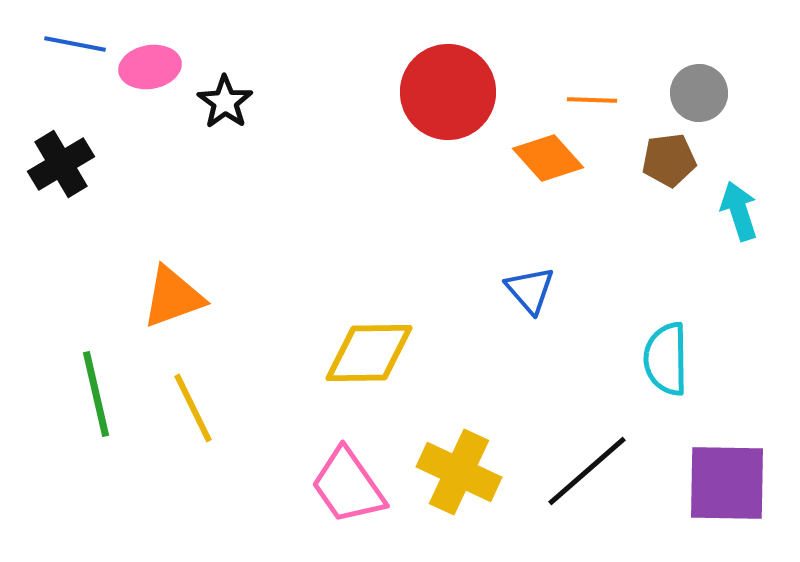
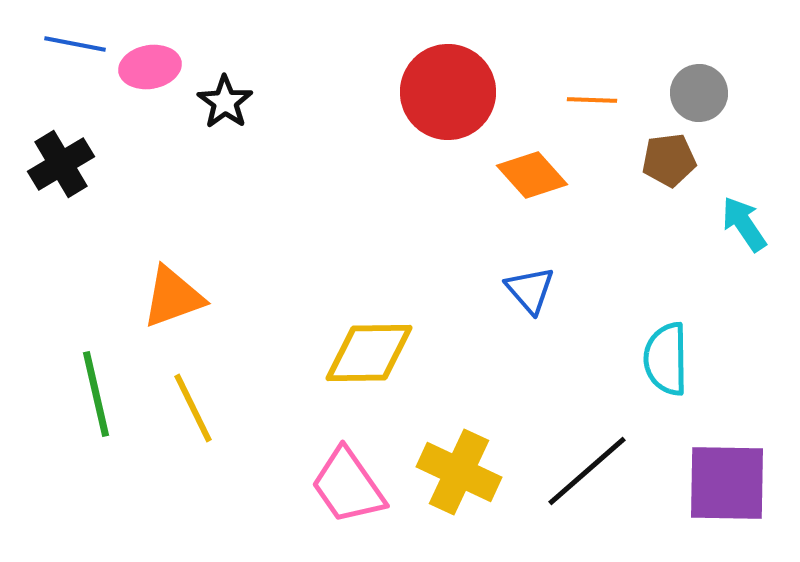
orange diamond: moved 16 px left, 17 px down
cyan arrow: moved 5 px right, 13 px down; rotated 16 degrees counterclockwise
